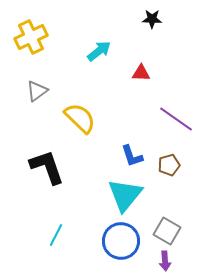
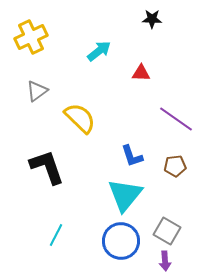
brown pentagon: moved 6 px right, 1 px down; rotated 10 degrees clockwise
